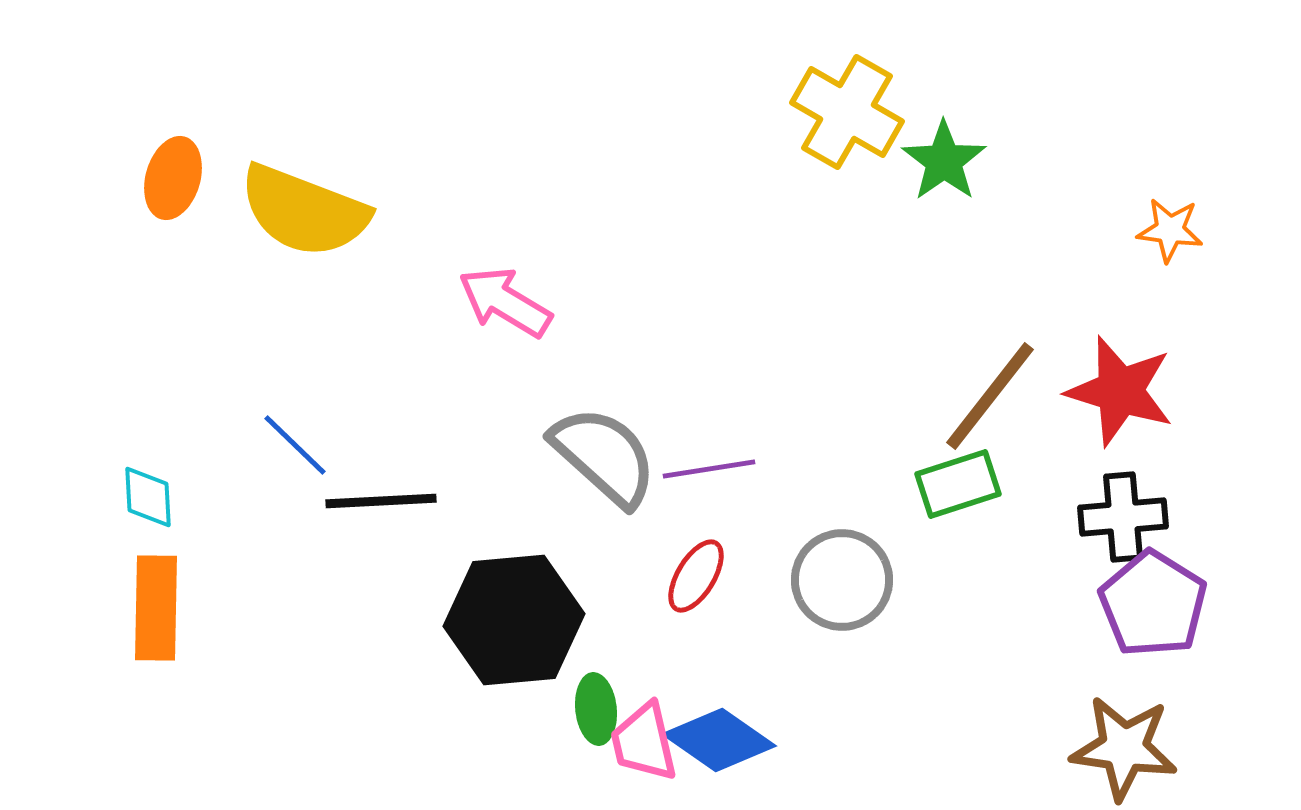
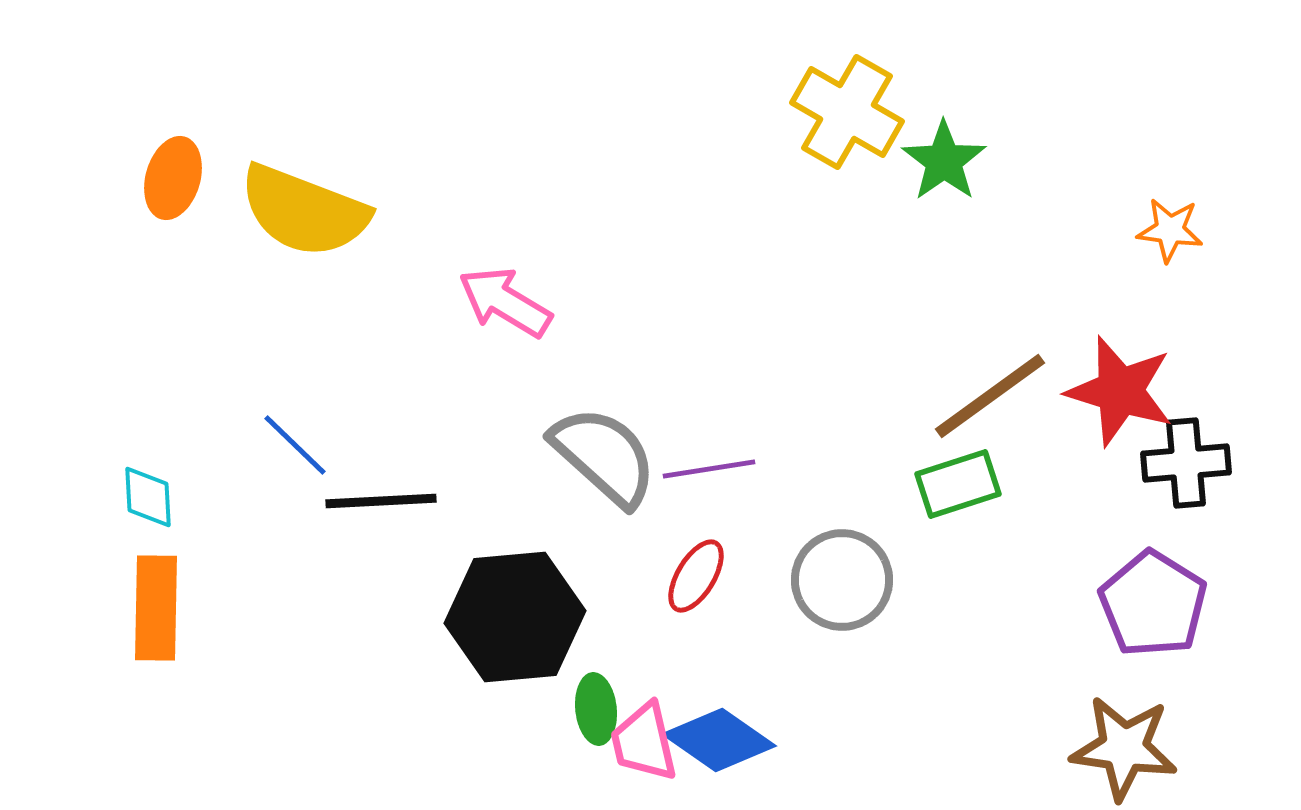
brown line: rotated 16 degrees clockwise
black cross: moved 63 px right, 54 px up
black hexagon: moved 1 px right, 3 px up
